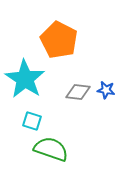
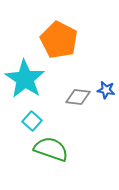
gray diamond: moved 5 px down
cyan square: rotated 24 degrees clockwise
